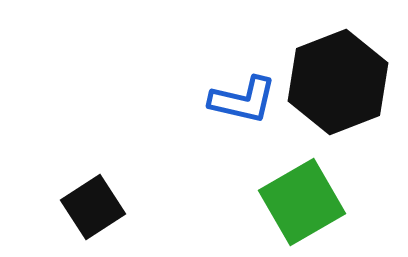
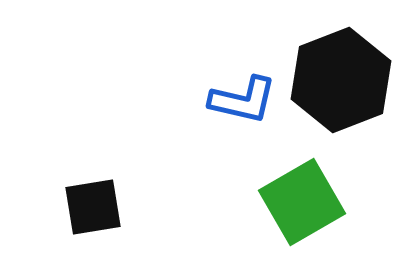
black hexagon: moved 3 px right, 2 px up
black square: rotated 24 degrees clockwise
